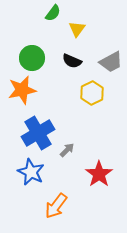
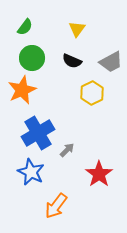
green semicircle: moved 28 px left, 14 px down
orange star: rotated 12 degrees counterclockwise
